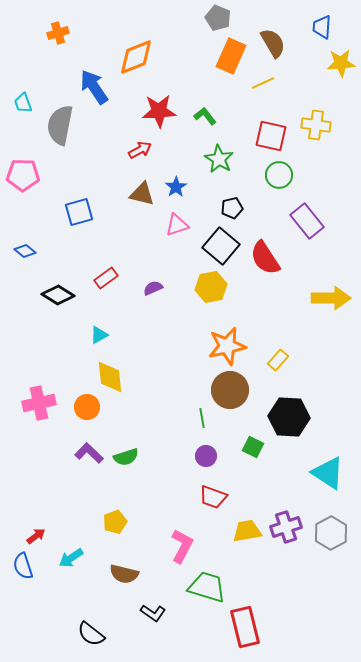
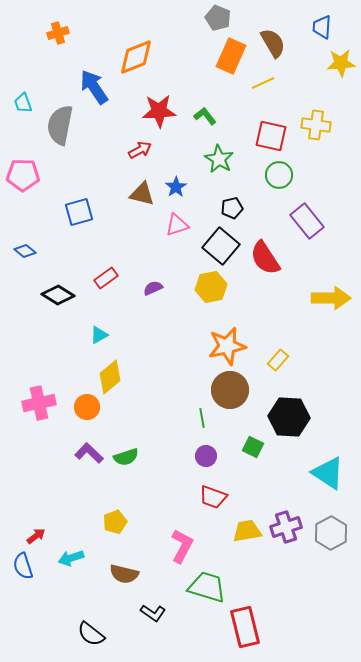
yellow diamond at (110, 377): rotated 56 degrees clockwise
cyan arrow at (71, 558): rotated 15 degrees clockwise
